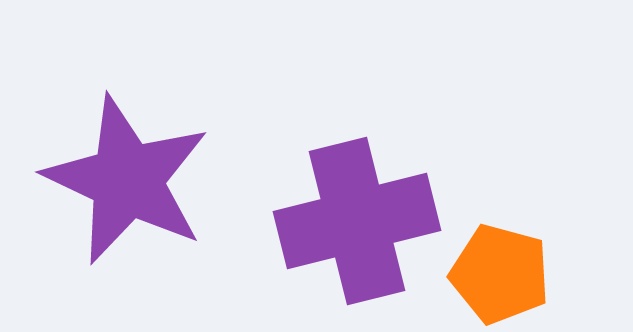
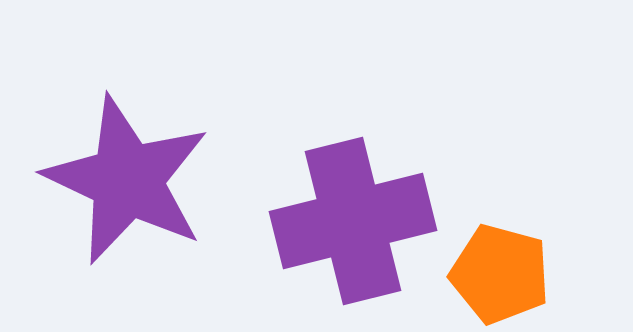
purple cross: moved 4 px left
